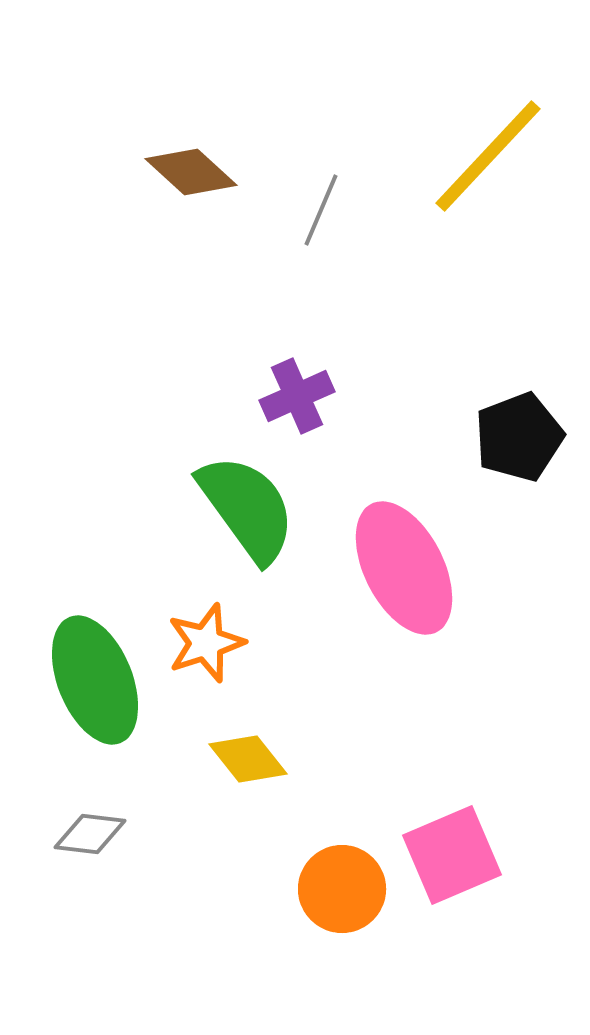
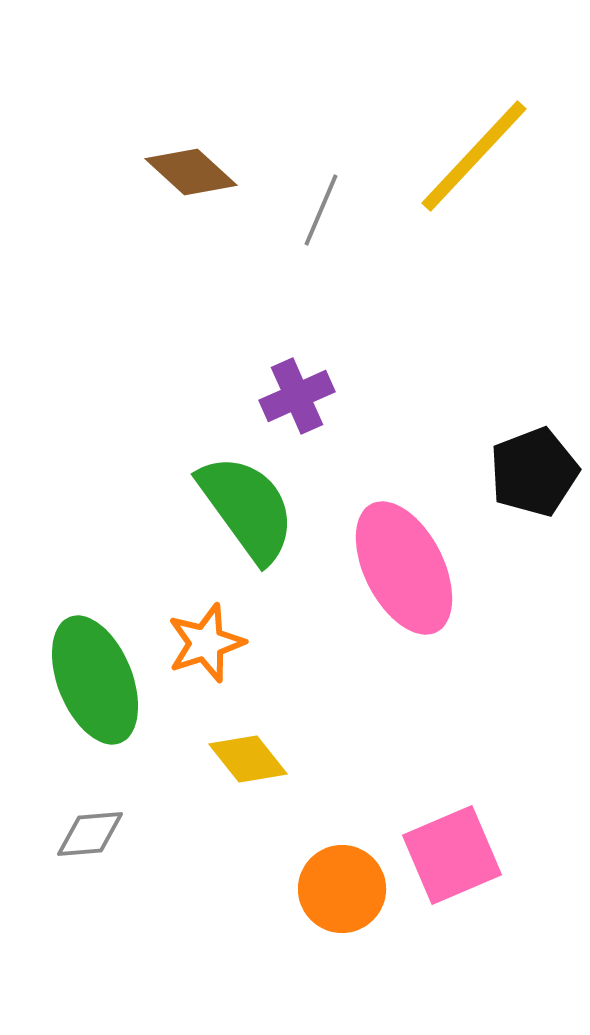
yellow line: moved 14 px left
black pentagon: moved 15 px right, 35 px down
gray diamond: rotated 12 degrees counterclockwise
